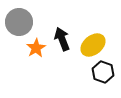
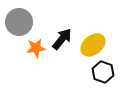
black arrow: rotated 60 degrees clockwise
orange star: rotated 24 degrees clockwise
